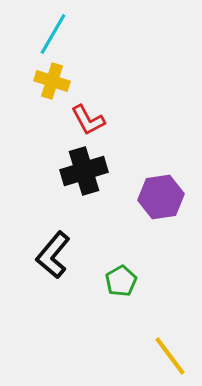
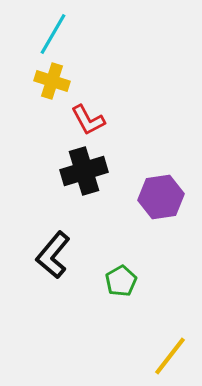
yellow line: rotated 75 degrees clockwise
